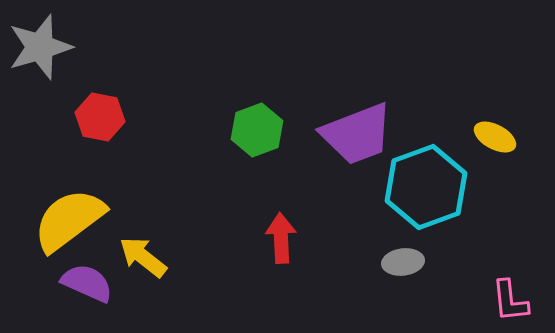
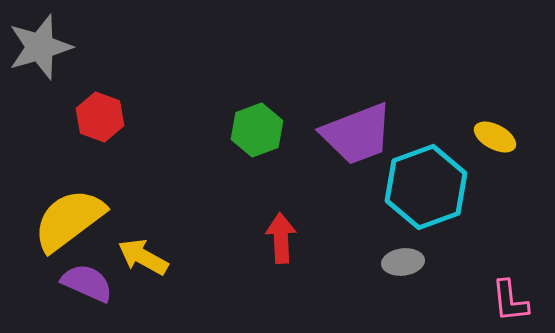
red hexagon: rotated 9 degrees clockwise
yellow arrow: rotated 9 degrees counterclockwise
